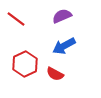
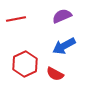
red line: rotated 48 degrees counterclockwise
